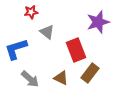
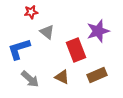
purple star: moved 9 px down
blue L-shape: moved 3 px right
brown rectangle: moved 7 px right, 2 px down; rotated 30 degrees clockwise
brown triangle: moved 1 px right, 1 px up
